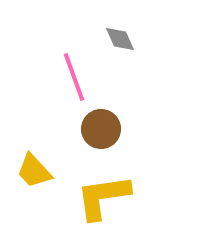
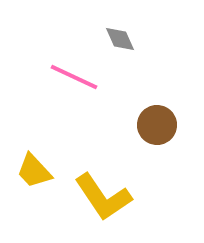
pink line: rotated 45 degrees counterclockwise
brown circle: moved 56 px right, 4 px up
yellow L-shape: rotated 116 degrees counterclockwise
